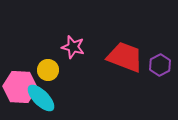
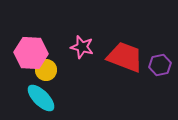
pink star: moved 9 px right
purple hexagon: rotated 15 degrees clockwise
yellow circle: moved 2 px left
pink hexagon: moved 11 px right, 34 px up
